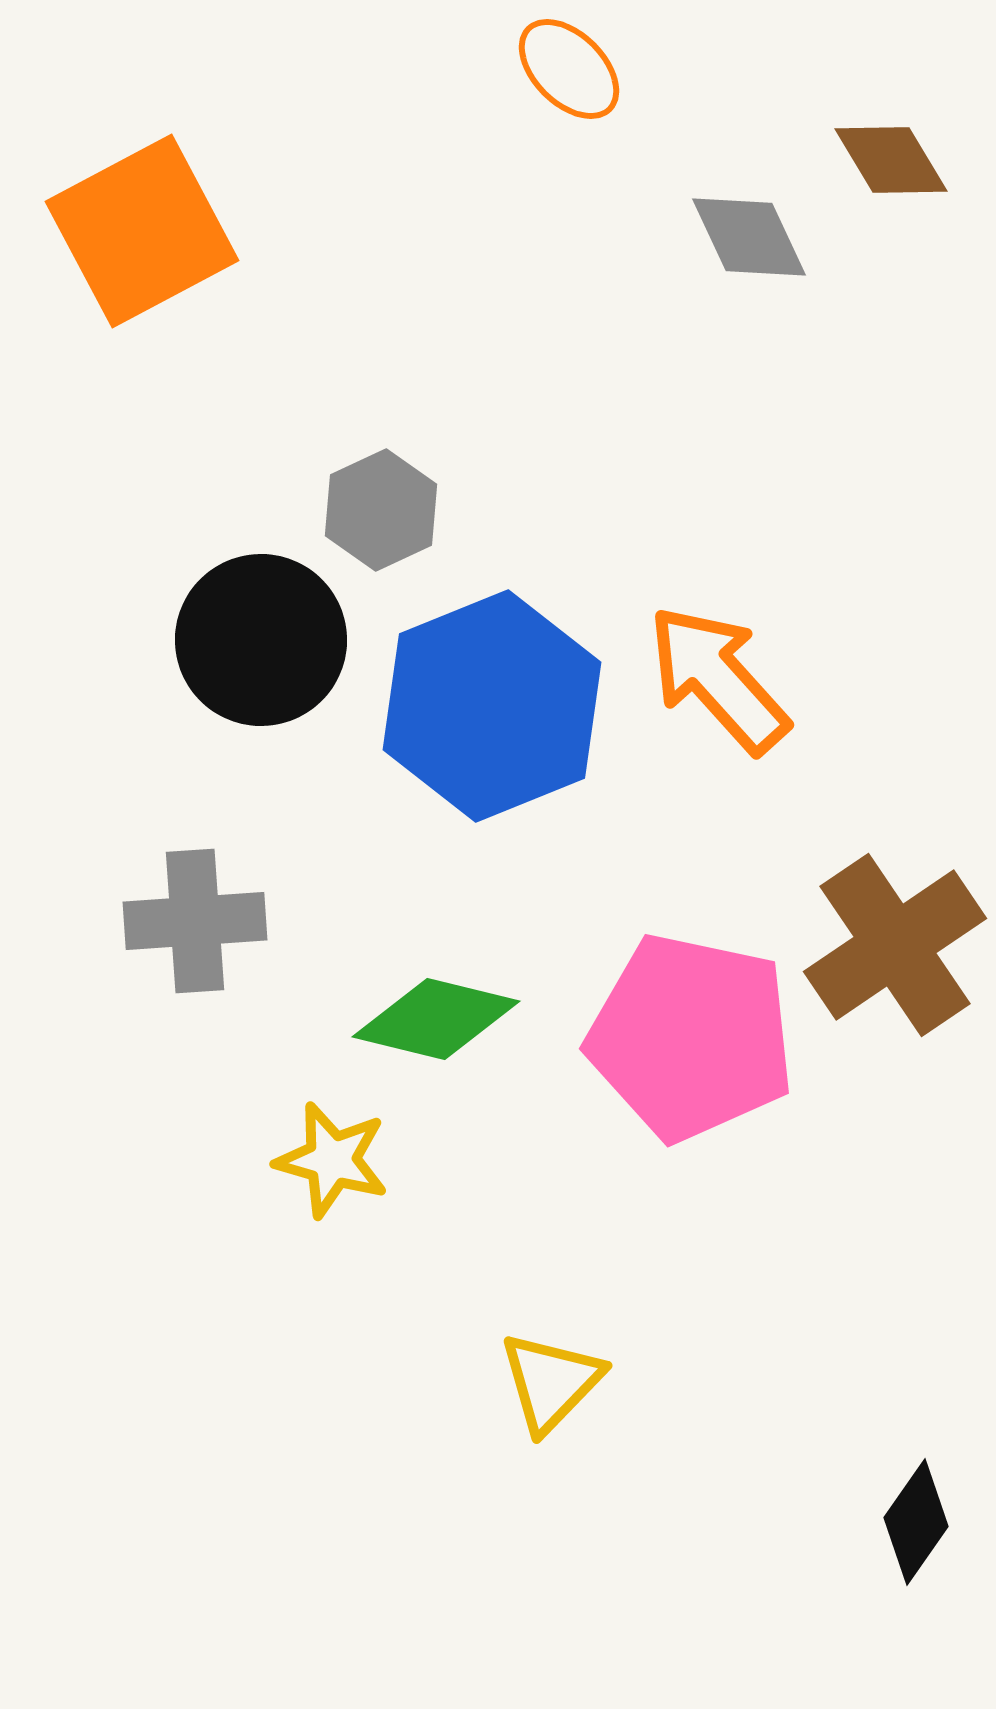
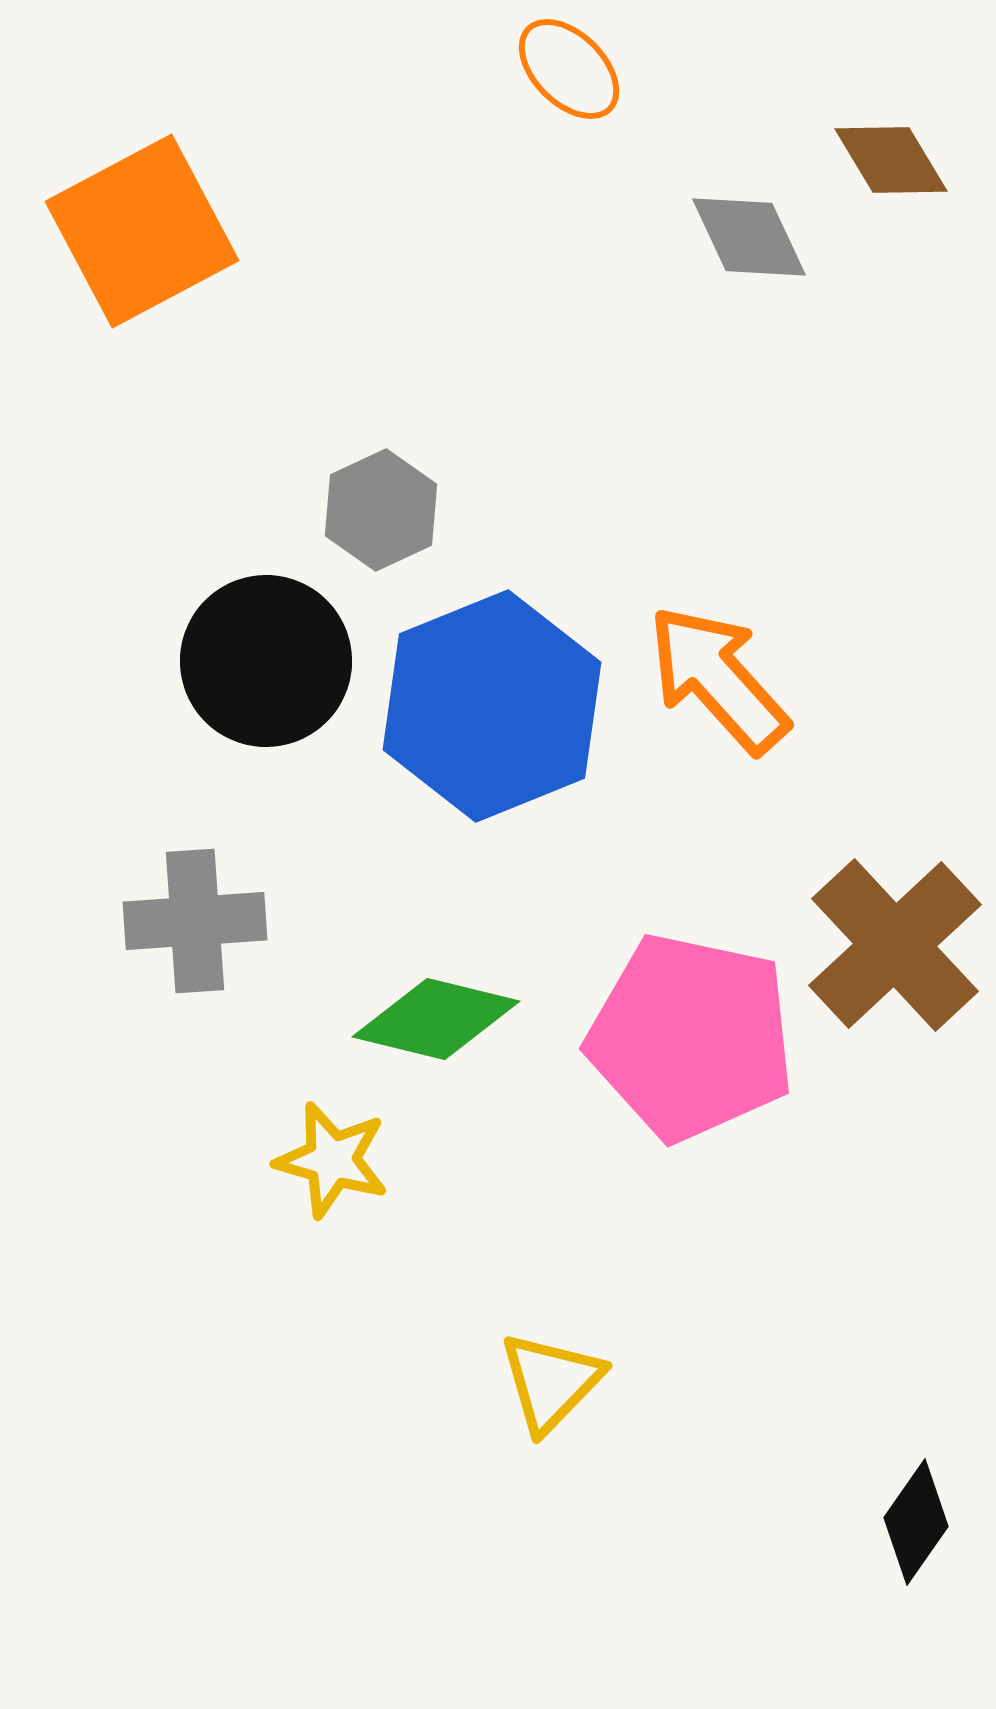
black circle: moved 5 px right, 21 px down
brown cross: rotated 9 degrees counterclockwise
